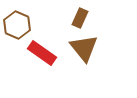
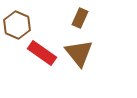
brown triangle: moved 5 px left, 5 px down
